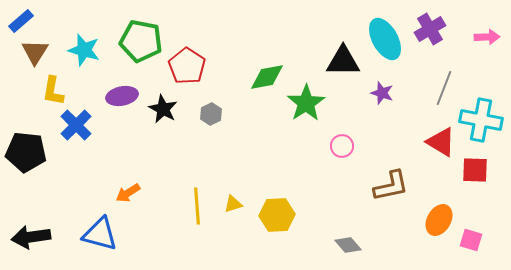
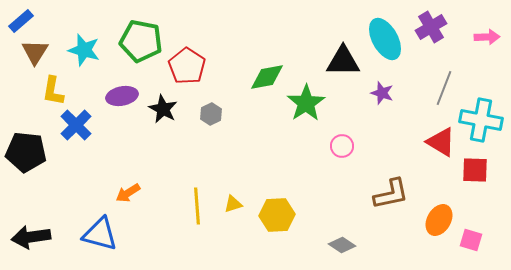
purple cross: moved 1 px right, 2 px up
brown L-shape: moved 8 px down
gray diamond: moved 6 px left; rotated 16 degrees counterclockwise
